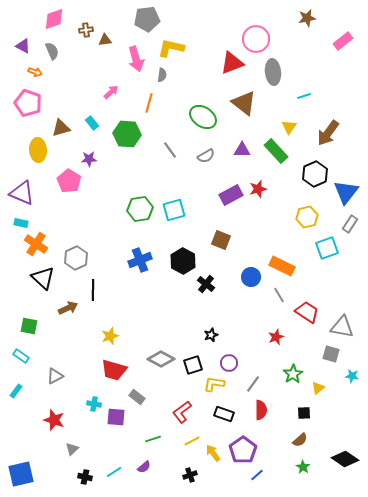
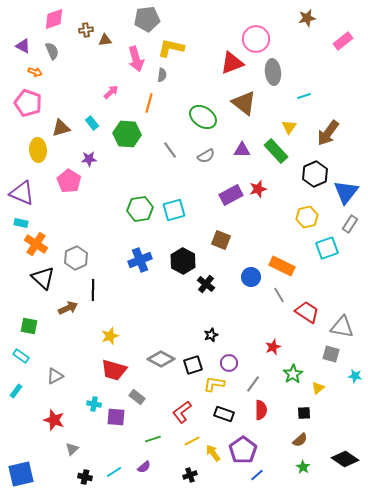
red star at (276, 337): moved 3 px left, 10 px down
cyan star at (352, 376): moved 3 px right
